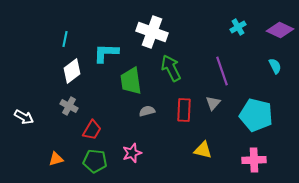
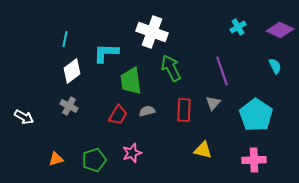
cyan pentagon: rotated 20 degrees clockwise
red trapezoid: moved 26 px right, 15 px up
green pentagon: moved 1 px left, 1 px up; rotated 25 degrees counterclockwise
